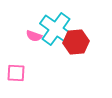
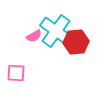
cyan cross: moved 2 px down
pink semicircle: rotated 49 degrees counterclockwise
